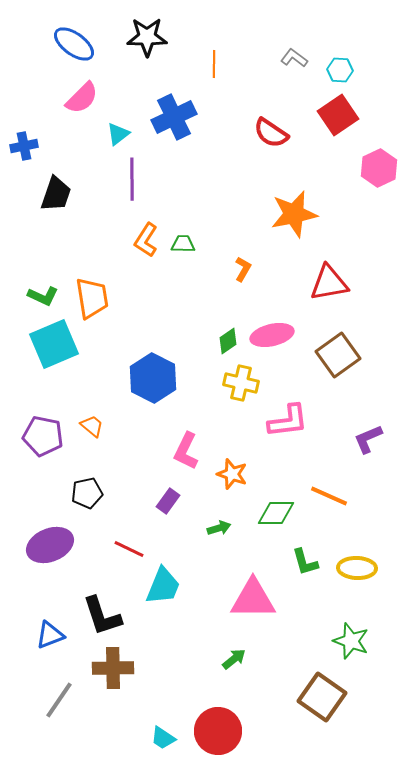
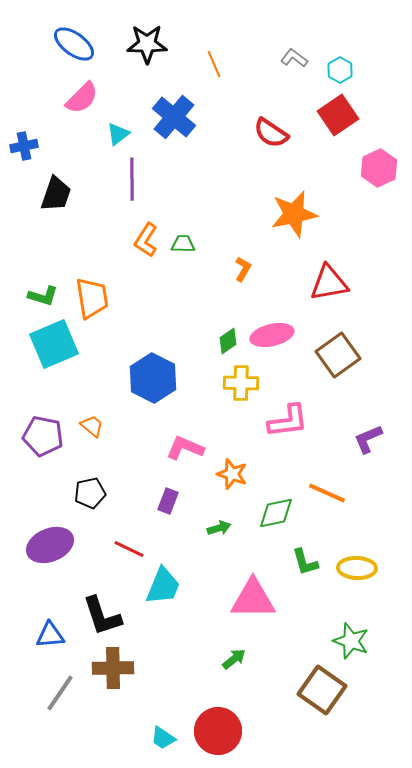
black star at (147, 37): moved 7 px down
orange line at (214, 64): rotated 24 degrees counterclockwise
cyan hexagon at (340, 70): rotated 25 degrees clockwise
blue cross at (174, 117): rotated 24 degrees counterclockwise
green L-shape at (43, 296): rotated 8 degrees counterclockwise
yellow cross at (241, 383): rotated 12 degrees counterclockwise
pink L-shape at (186, 451): moved 1 px left, 3 px up; rotated 87 degrees clockwise
black pentagon at (87, 493): moved 3 px right
orange line at (329, 496): moved 2 px left, 3 px up
purple rectangle at (168, 501): rotated 15 degrees counterclockwise
green diamond at (276, 513): rotated 12 degrees counterclockwise
blue triangle at (50, 635): rotated 16 degrees clockwise
brown square at (322, 697): moved 7 px up
gray line at (59, 700): moved 1 px right, 7 px up
